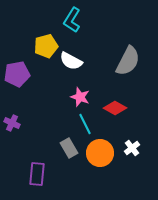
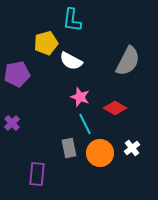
cyan L-shape: rotated 25 degrees counterclockwise
yellow pentagon: moved 3 px up
purple cross: rotated 21 degrees clockwise
gray rectangle: rotated 18 degrees clockwise
